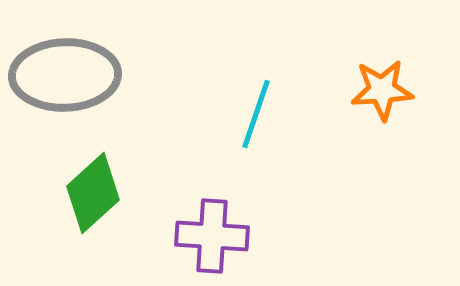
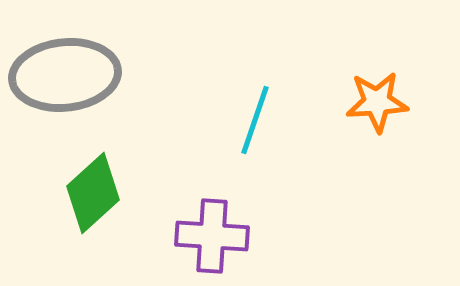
gray ellipse: rotated 4 degrees counterclockwise
orange star: moved 5 px left, 12 px down
cyan line: moved 1 px left, 6 px down
